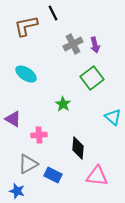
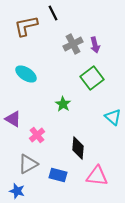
pink cross: moved 2 px left; rotated 35 degrees counterclockwise
blue rectangle: moved 5 px right; rotated 12 degrees counterclockwise
